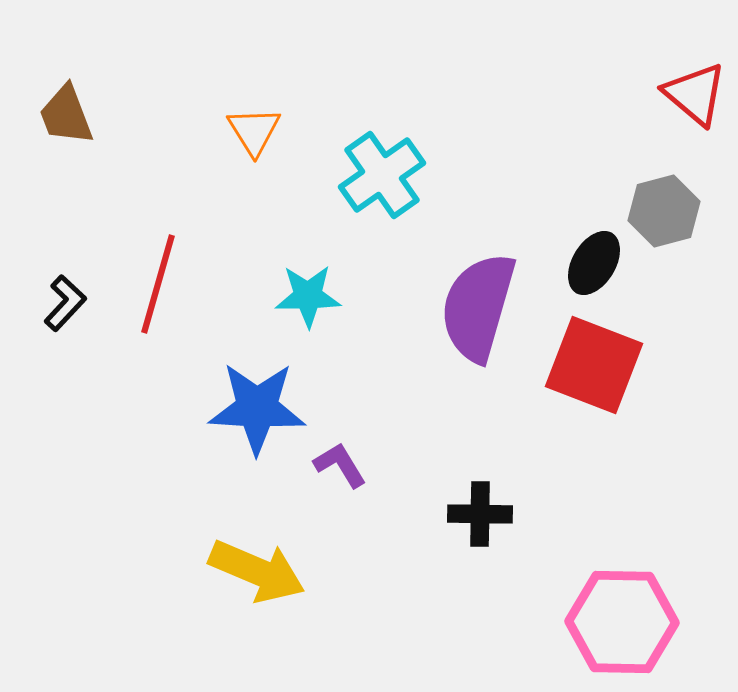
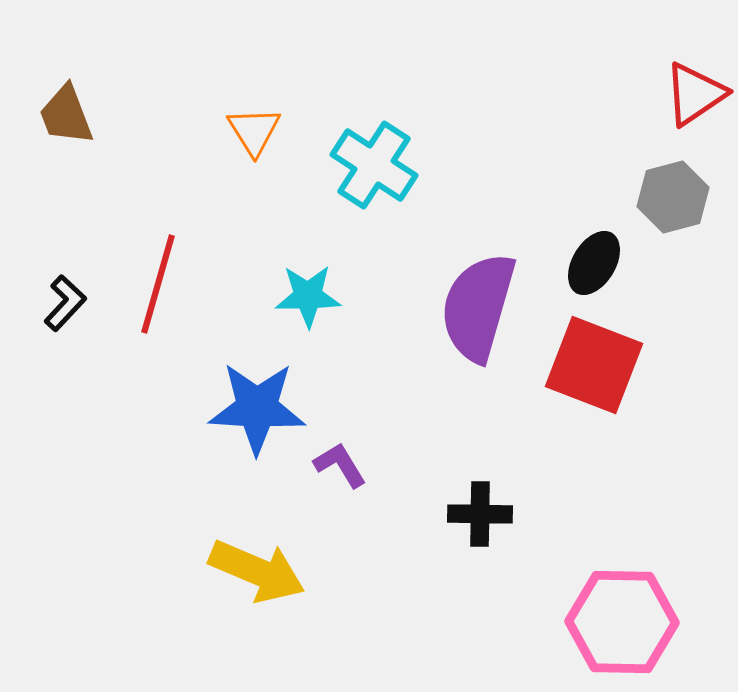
red triangle: rotated 46 degrees clockwise
cyan cross: moved 8 px left, 10 px up; rotated 22 degrees counterclockwise
gray hexagon: moved 9 px right, 14 px up
